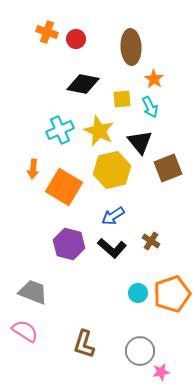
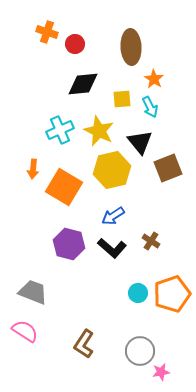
red circle: moved 1 px left, 5 px down
black diamond: rotated 16 degrees counterclockwise
brown L-shape: rotated 16 degrees clockwise
